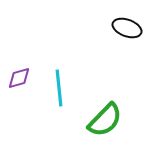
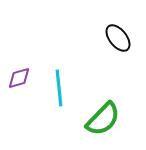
black ellipse: moved 9 px left, 10 px down; rotated 32 degrees clockwise
green semicircle: moved 2 px left, 1 px up
